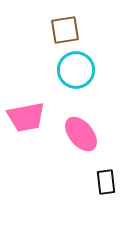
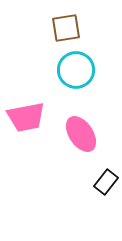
brown square: moved 1 px right, 2 px up
pink ellipse: rotated 6 degrees clockwise
black rectangle: rotated 45 degrees clockwise
